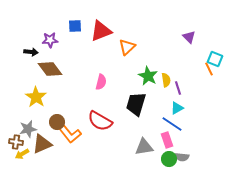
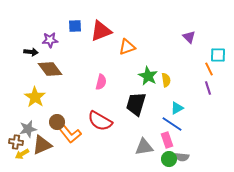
orange triangle: rotated 24 degrees clockwise
cyan square: moved 3 px right, 4 px up; rotated 21 degrees counterclockwise
purple line: moved 30 px right
yellow star: moved 1 px left
brown triangle: moved 1 px down
